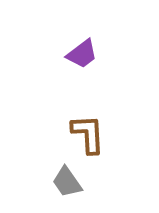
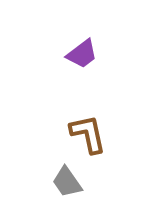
brown L-shape: rotated 9 degrees counterclockwise
